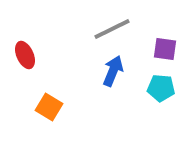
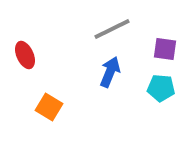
blue arrow: moved 3 px left, 1 px down
